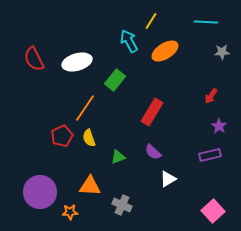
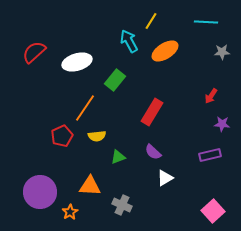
red semicircle: moved 7 px up; rotated 75 degrees clockwise
purple star: moved 3 px right, 2 px up; rotated 28 degrees counterclockwise
yellow semicircle: moved 8 px right, 2 px up; rotated 78 degrees counterclockwise
white triangle: moved 3 px left, 1 px up
orange star: rotated 28 degrees counterclockwise
